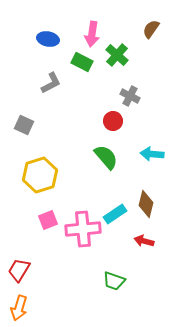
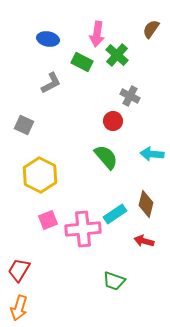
pink arrow: moved 5 px right
yellow hexagon: rotated 16 degrees counterclockwise
